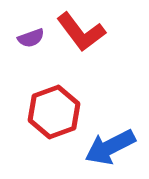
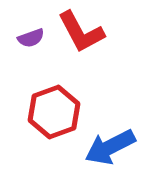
red L-shape: rotated 9 degrees clockwise
